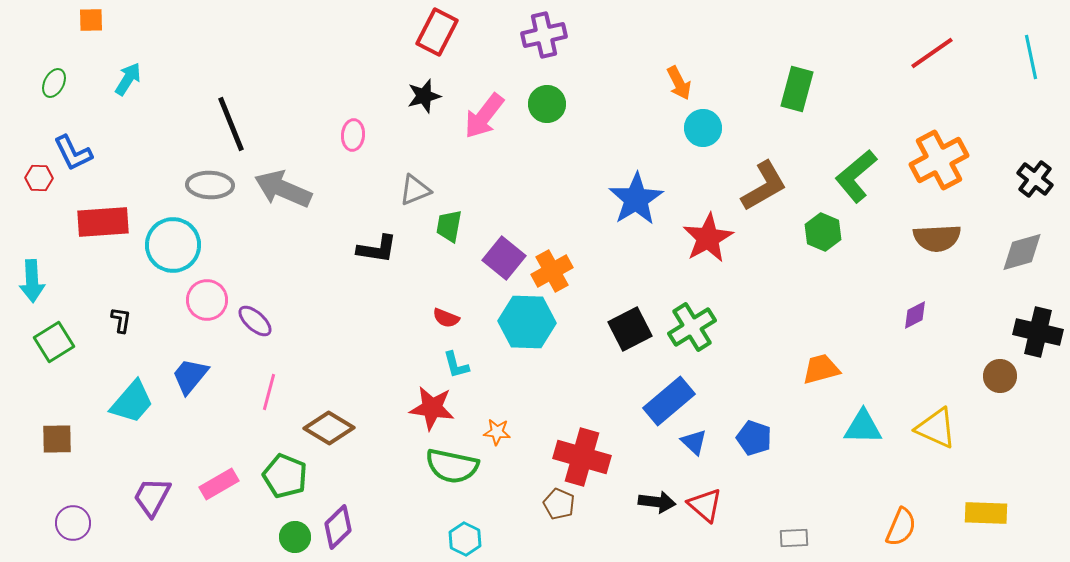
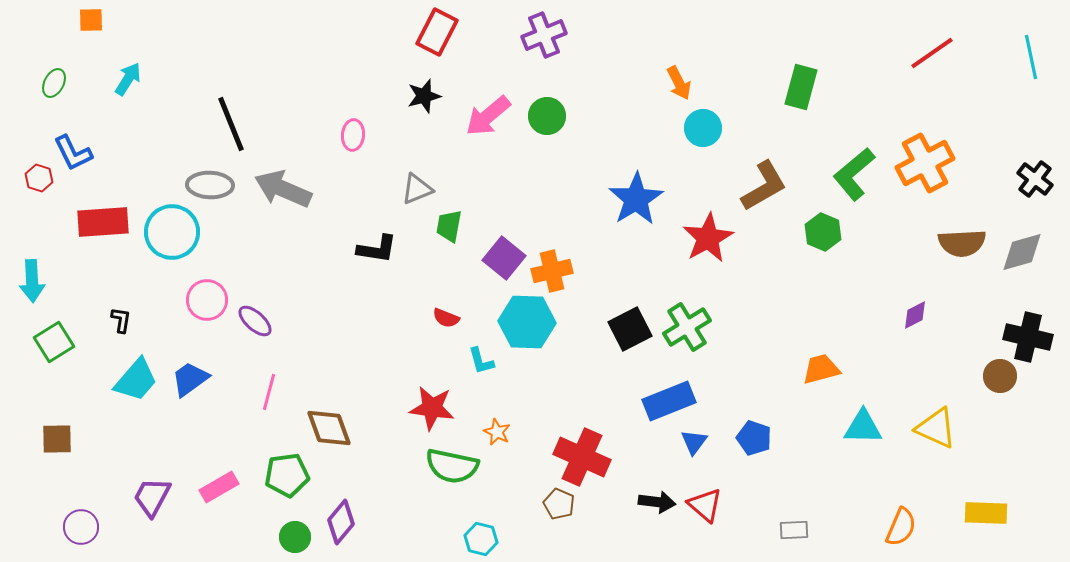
purple cross at (544, 35): rotated 9 degrees counterclockwise
green rectangle at (797, 89): moved 4 px right, 2 px up
green circle at (547, 104): moved 12 px down
pink arrow at (484, 116): moved 4 px right; rotated 12 degrees clockwise
orange cross at (939, 160): moved 14 px left, 3 px down
green L-shape at (856, 176): moved 2 px left, 2 px up
red hexagon at (39, 178): rotated 16 degrees clockwise
gray triangle at (415, 190): moved 2 px right, 1 px up
brown semicircle at (937, 238): moved 25 px right, 5 px down
cyan circle at (173, 245): moved 1 px left, 13 px up
orange cross at (552, 271): rotated 15 degrees clockwise
green cross at (692, 327): moved 5 px left
black cross at (1038, 332): moved 10 px left, 5 px down
cyan L-shape at (456, 365): moved 25 px right, 4 px up
blue trapezoid at (190, 376): moved 3 px down; rotated 15 degrees clockwise
blue rectangle at (669, 401): rotated 18 degrees clockwise
cyan trapezoid at (132, 402): moved 4 px right, 22 px up
brown diamond at (329, 428): rotated 39 degrees clockwise
orange star at (497, 432): rotated 20 degrees clockwise
blue triangle at (694, 442): rotated 24 degrees clockwise
red cross at (582, 457): rotated 8 degrees clockwise
green pentagon at (285, 476): moved 2 px right, 1 px up; rotated 30 degrees counterclockwise
pink rectangle at (219, 484): moved 3 px down
purple circle at (73, 523): moved 8 px right, 4 px down
purple diamond at (338, 527): moved 3 px right, 5 px up; rotated 6 degrees counterclockwise
gray rectangle at (794, 538): moved 8 px up
cyan hexagon at (465, 539): moved 16 px right; rotated 12 degrees counterclockwise
